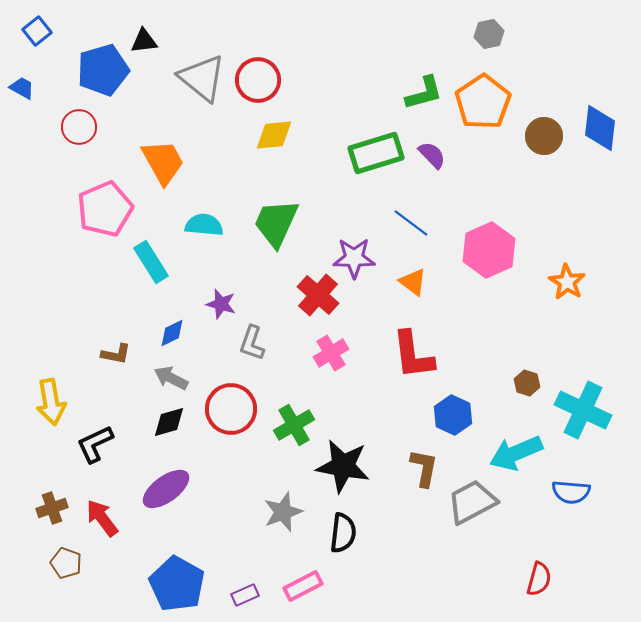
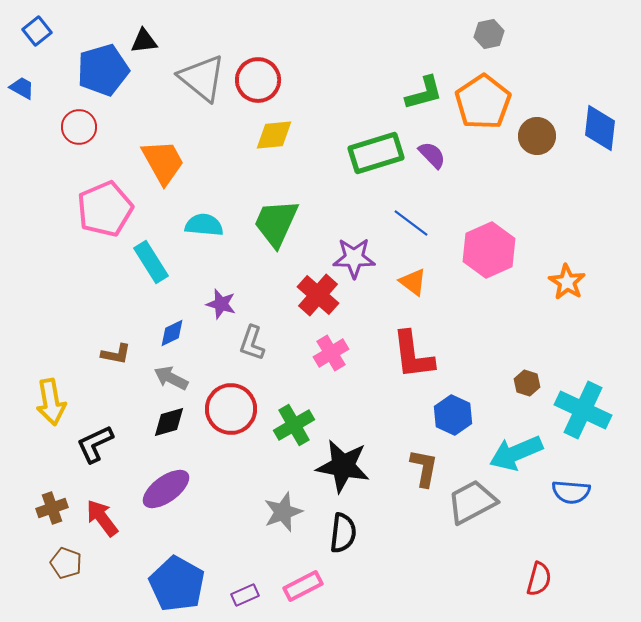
brown circle at (544, 136): moved 7 px left
